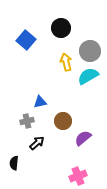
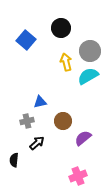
black semicircle: moved 3 px up
